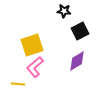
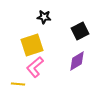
black star: moved 20 px left, 6 px down
